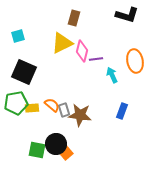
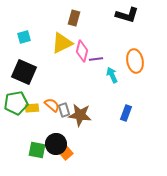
cyan square: moved 6 px right, 1 px down
blue rectangle: moved 4 px right, 2 px down
